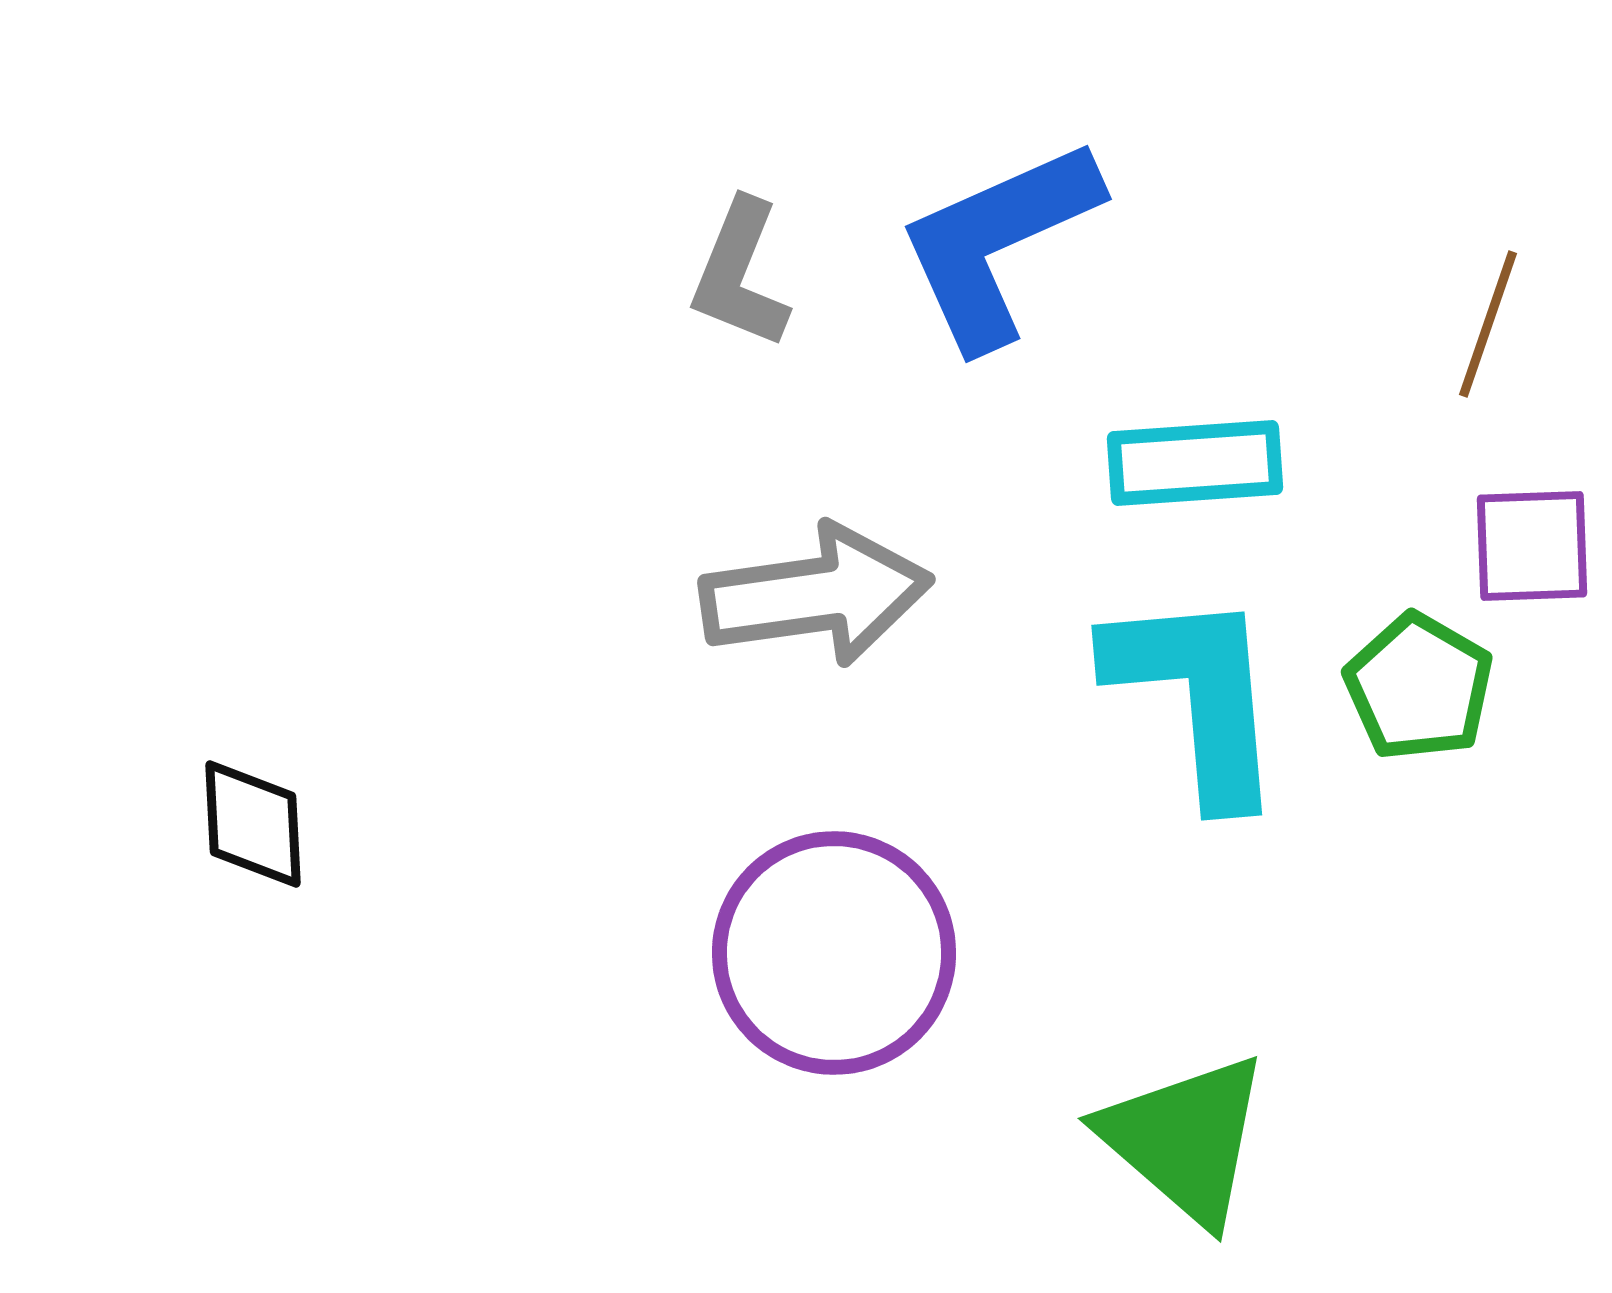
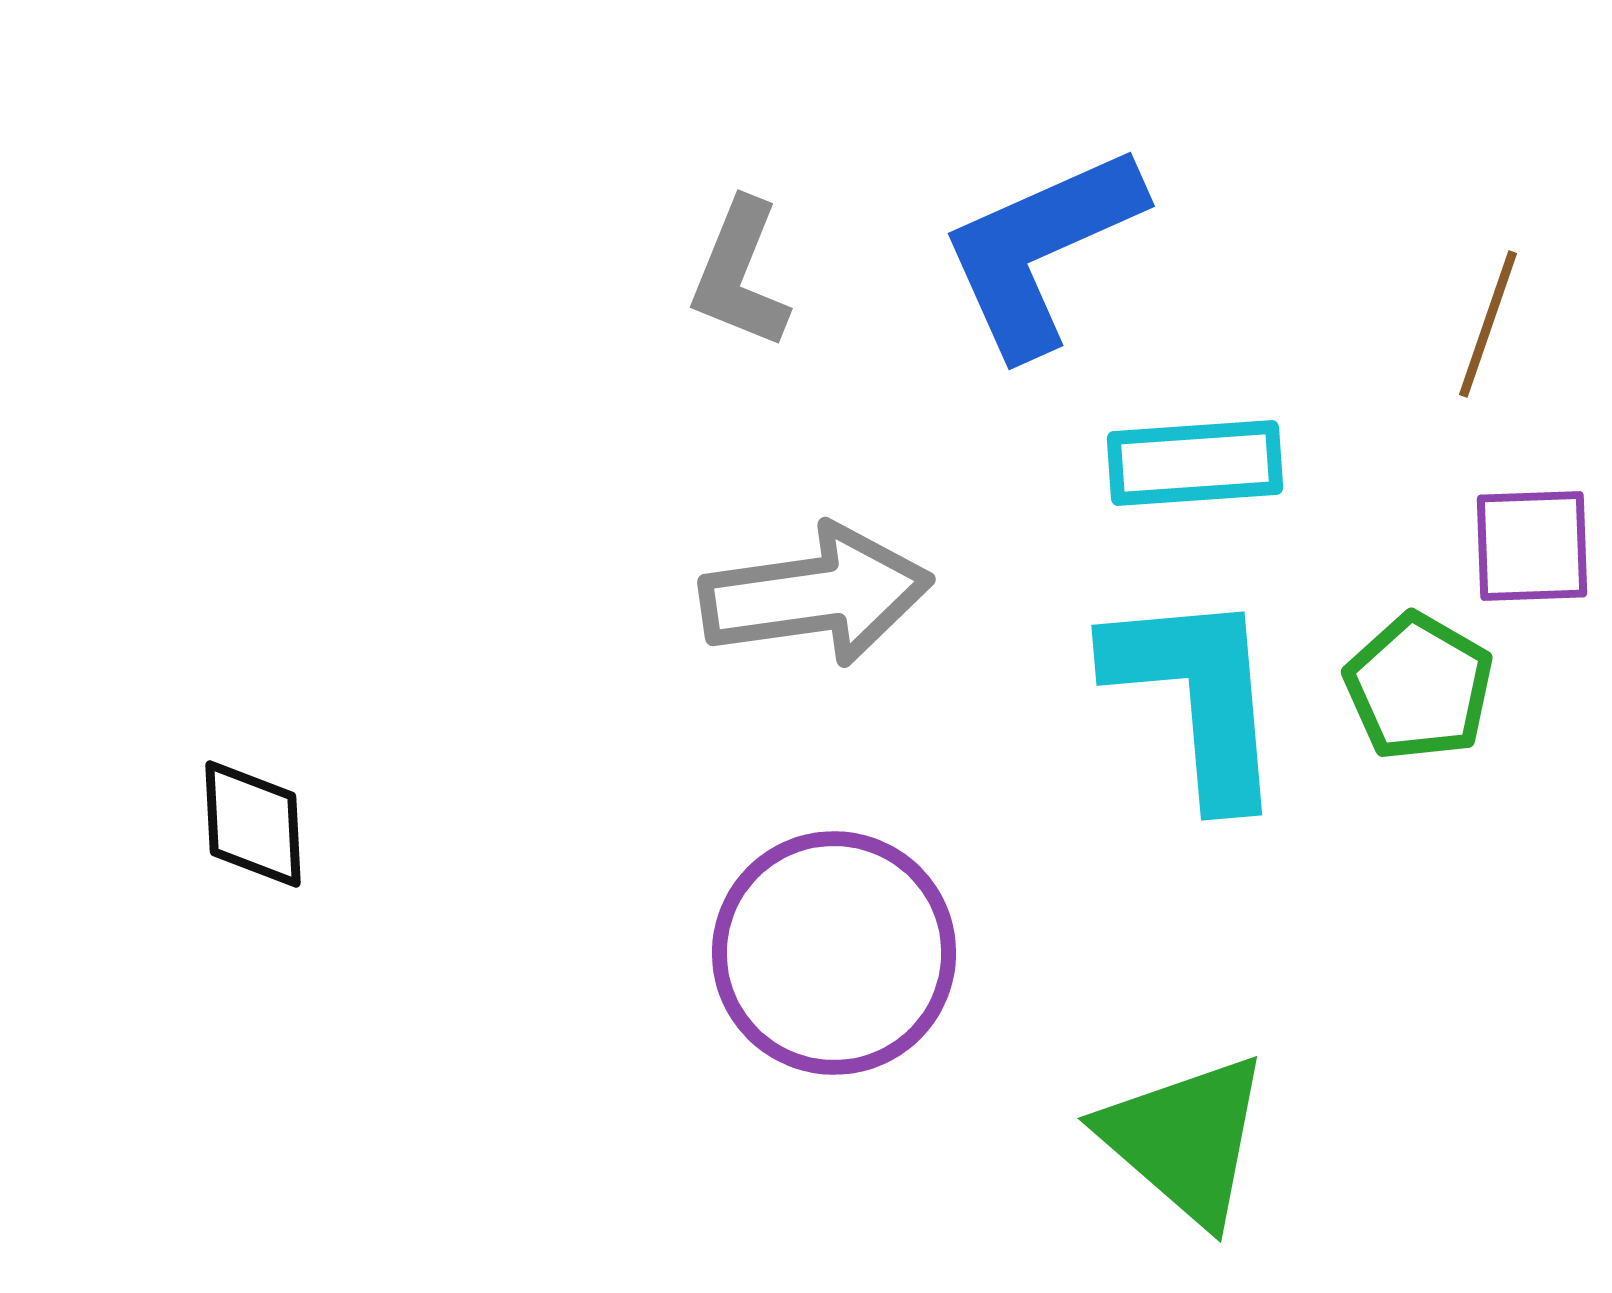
blue L-shape: moved 43 px right, 7 px down
